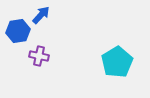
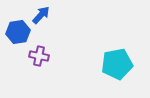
blue hexagon: moved 1 px down
cyan pentagon: moved 2 px down; rotated 20 degrees clockwise
